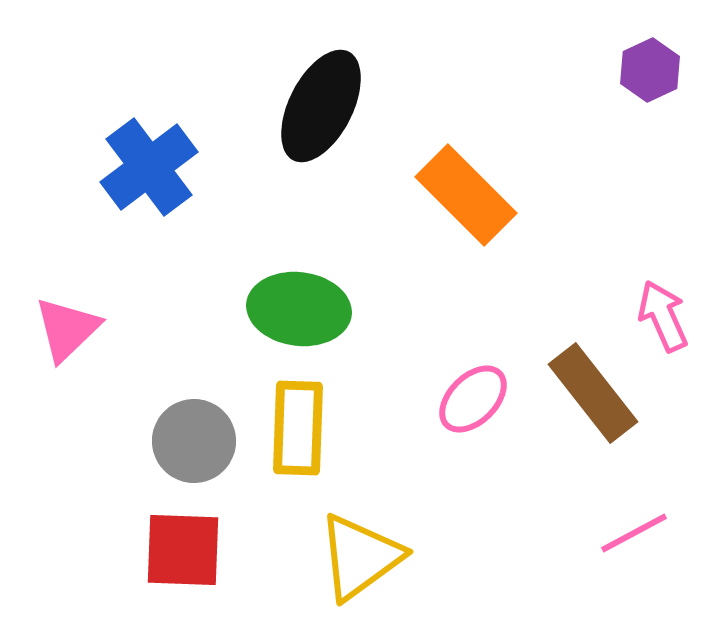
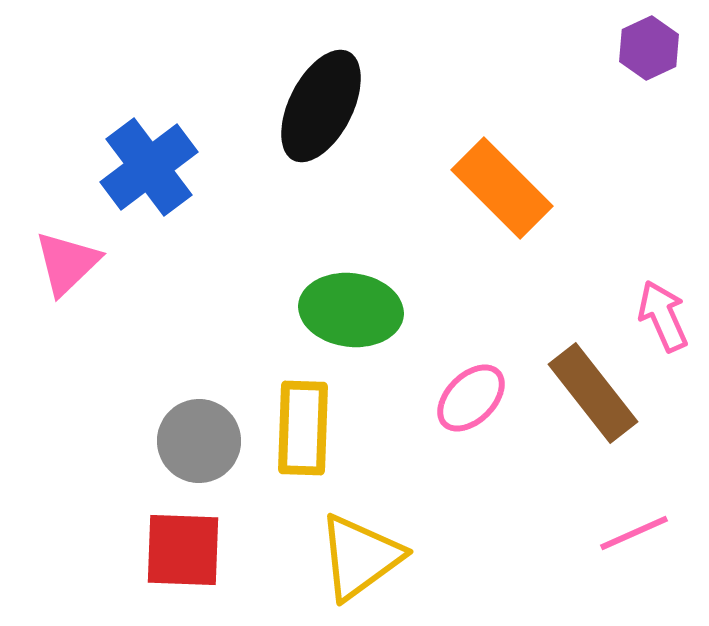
purple hexagon: moved 1 px left, 22 px up
orange rectangle: moved 36 px right, 7 px up
green ellipse: moved 52 px right, 1 px down
pink triangle: moved 66 px up
pink ellipse: moved 2 px left, 1 px up
yellow rectangle: moved 5 px right
gray circle: moved 5 px right
pink line: rotated 4 degrees clockwise
